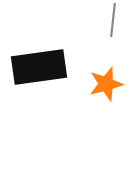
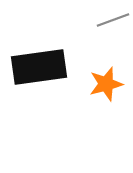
gray line: rotated 64 degrees clockwise
